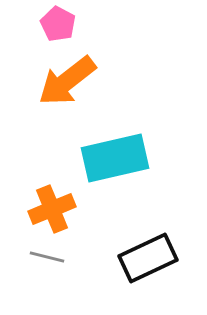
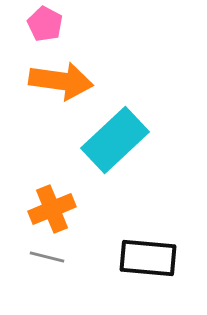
pink pentagon: moved 13 px left
orange arrow: moved 6 px left; rotated 134 degrees counterclockwise
cyan rectangle: moved 18 px up; rotated 30 degrees counterclockwise
black rectangle: rotated 30 degrees clockwise
